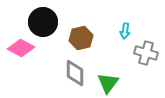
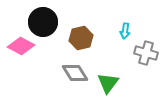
pink diamond: moved 2 px up
gray diamond: rotated 32 degrees counterclockwise
